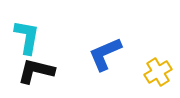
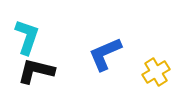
cyan L-shape: rotated 9 degrees clockwise
yellow cross: moved 2 px left
